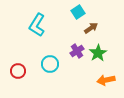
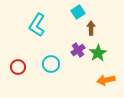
brown arrow: rotated 56 degrees counterclockwise
purple cross: moved 1 px right, 1 px up
cyan circle: moved 1 px right
red circle: moved 4 px up
